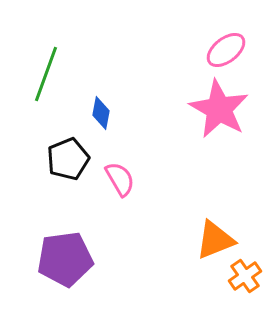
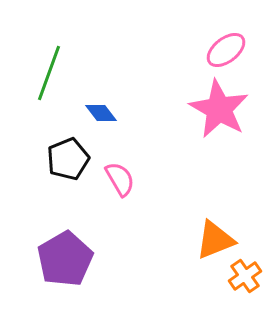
green line: moved 3 px right, 1 px up
blue diamond: rotated 48 degrees counterclockwise
purple pentagon: rotated 22 degrees counterclockwise
